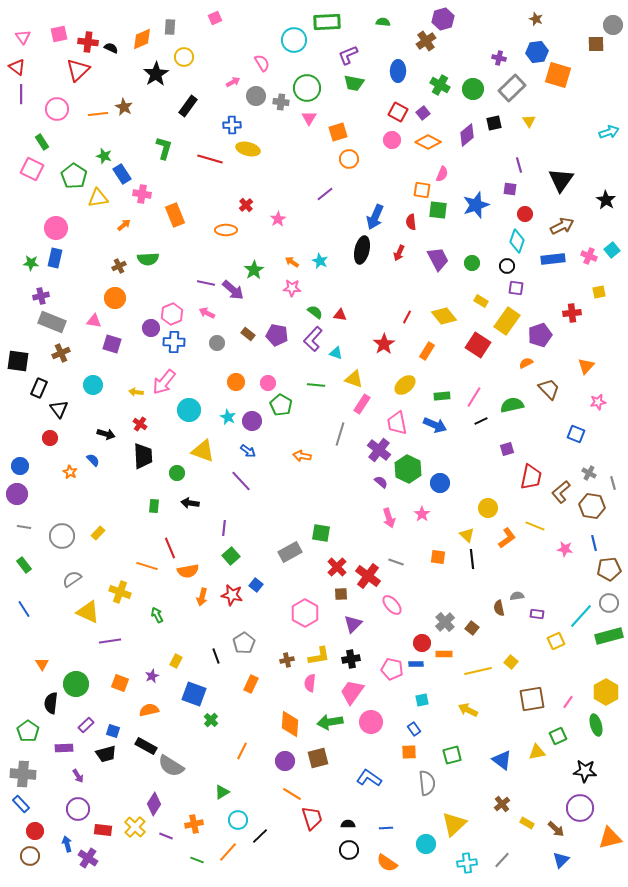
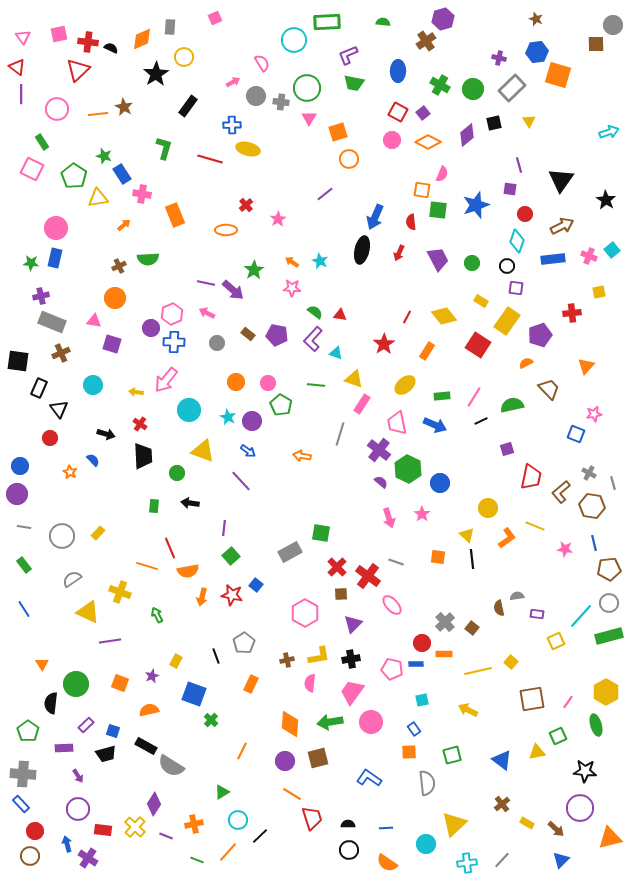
pink arrow at (164, 382): moved 2 px right, 2 px up
pink star at (598, 402): moved 4 px left, 12 px down
